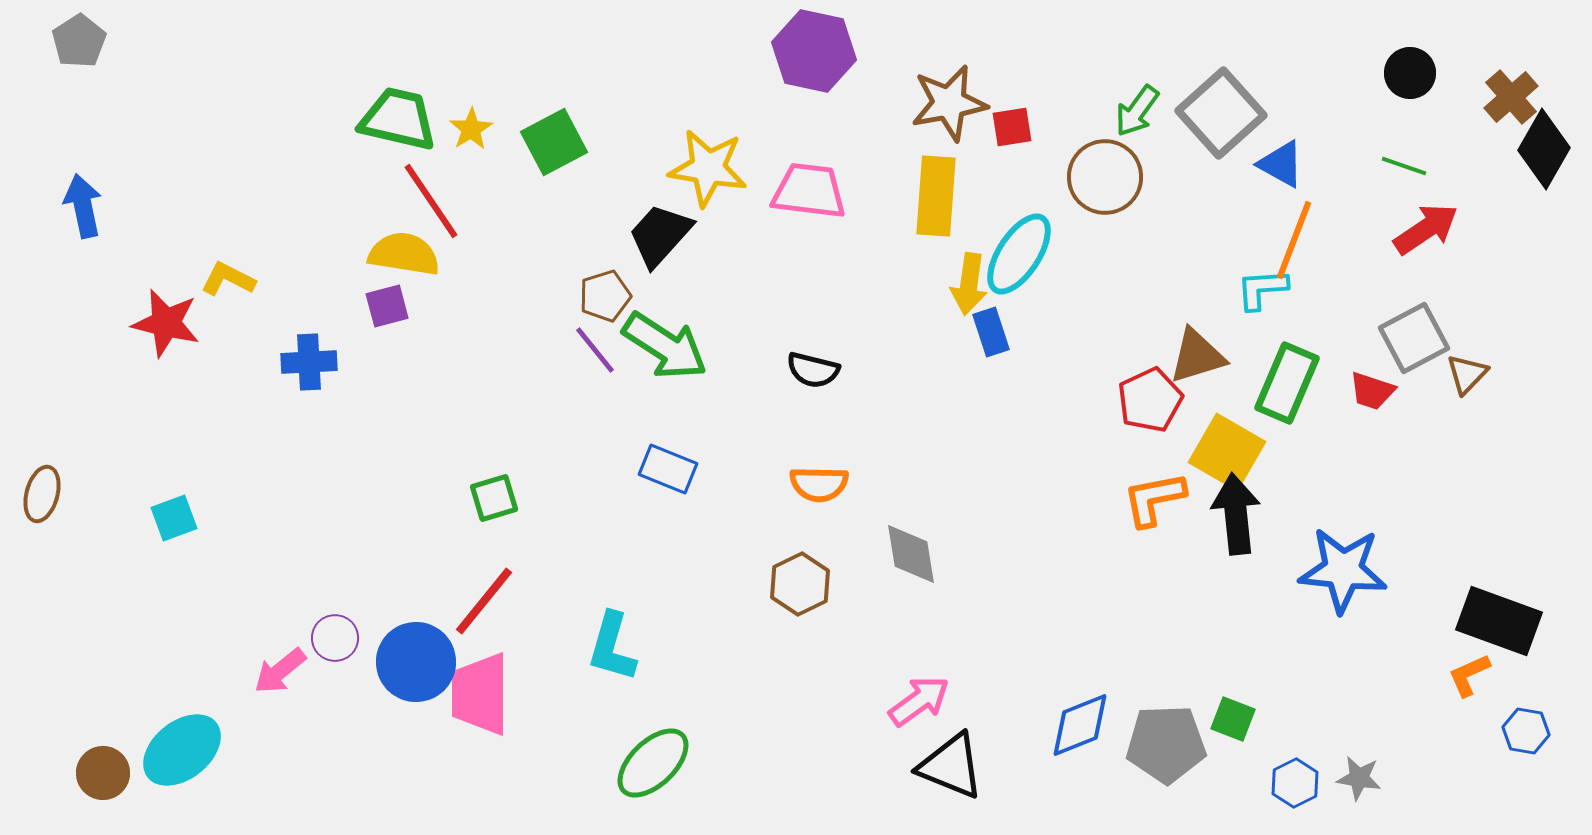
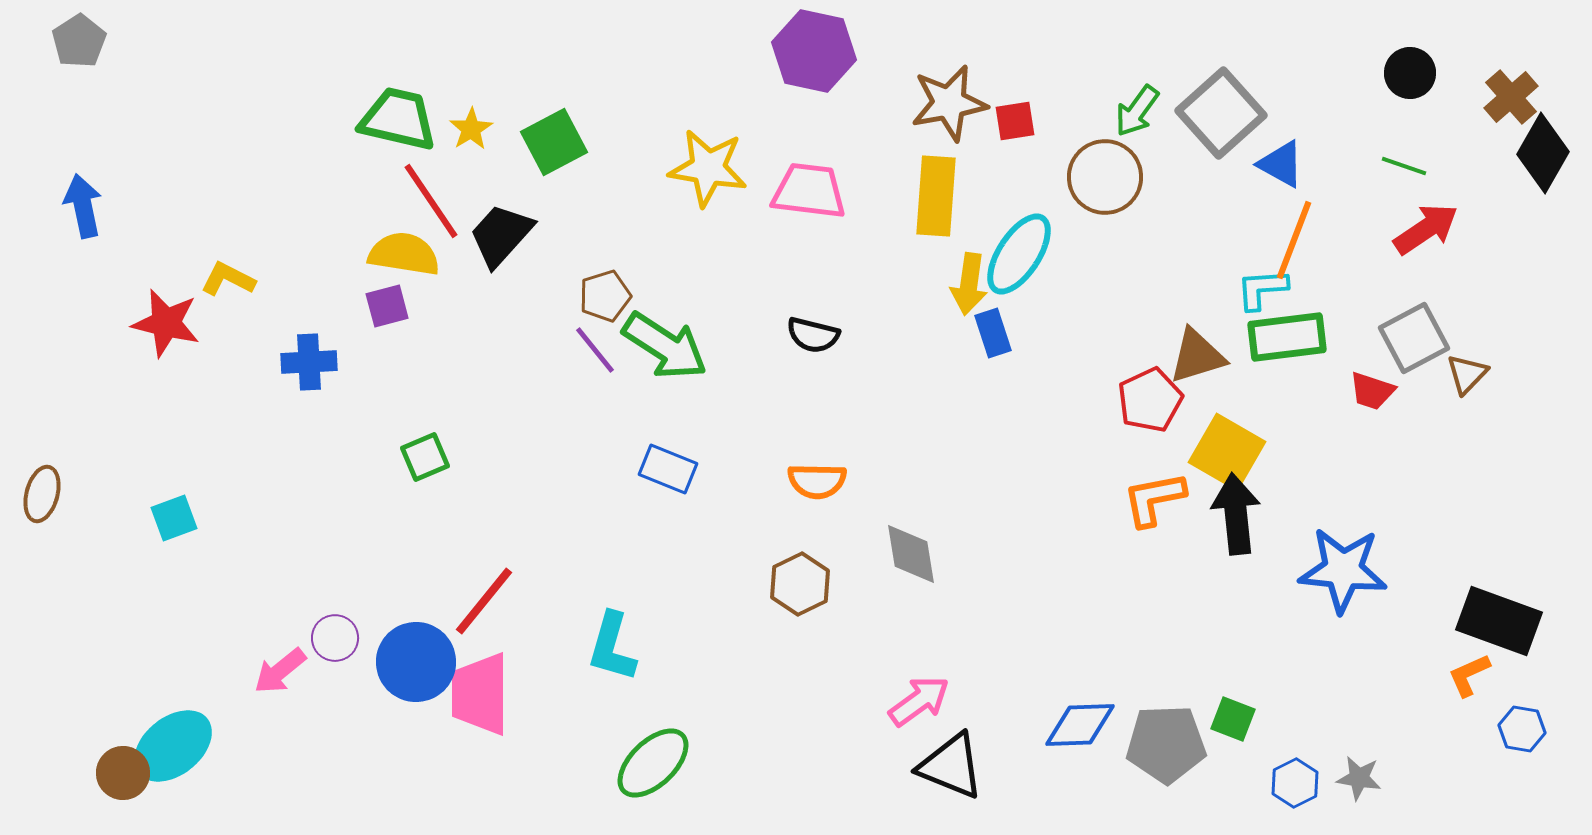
red square at (1012, 127): moved 3 px right, 6 px up
black diamond at (1544, 149): moved 1 px left, 4 px down
black trapezoid at (660, 235): moved 159 px left
blue rectangle at (991, 332): moved 2 px right, 1 px down
black semicircle at (813, 370): moved 35 px up
green rectangle at (1287, 383): moved 46 px up; rotated 60 degrees clockwise
orange semicircle at (819, 484): moved 2 px left, 3 px up
green square at (494, 498): moved 69 px left, 41 px up; rotated 6 degrees counterclockwise
blue diamond at (1080, 725): rotated 20 degrees clockwise
blue hexagon at (1526, 731): moved 4 px left, 2 px up
cyan ellipse at (182, 750): moved 9 px left, 4 px up
brown circle at (103, 773): moved 20 px right
